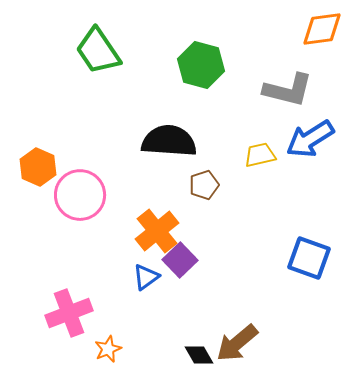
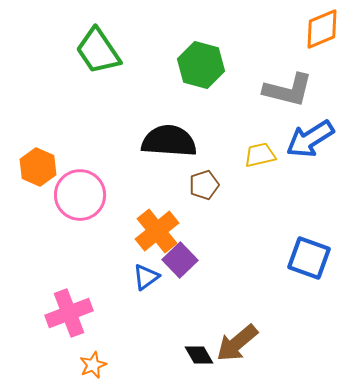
orange diamond: rotated 15 degrees counterclockwise
orange star: moved 15 px left, 16 px down
